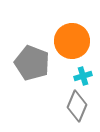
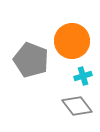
gray pentagon: moved 1 px left, 3 px up
gray diamond: rotated 60 degrees counterclockwise
